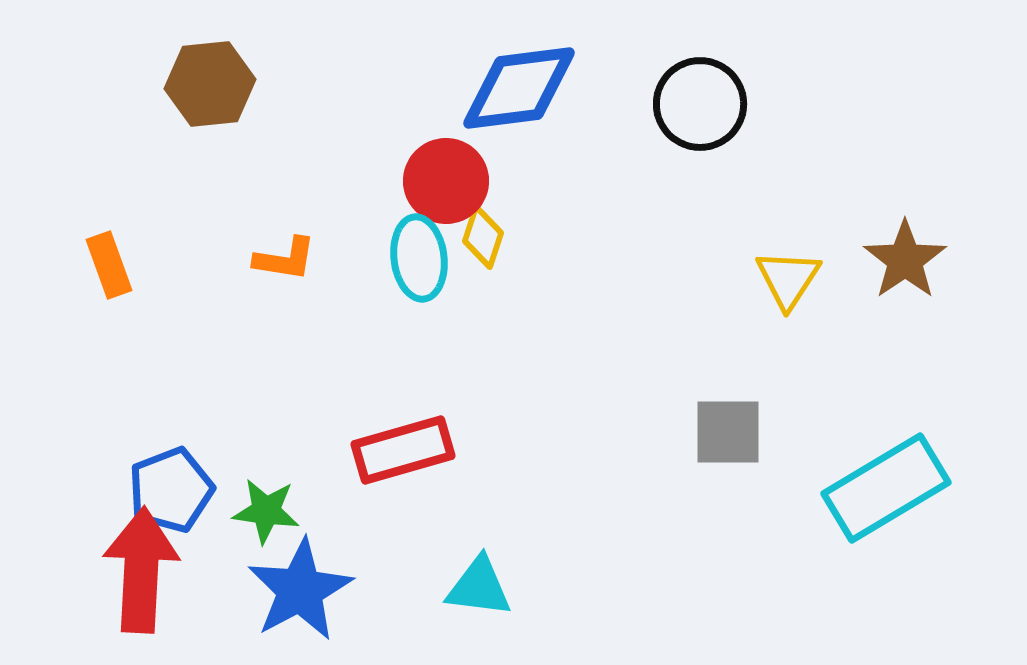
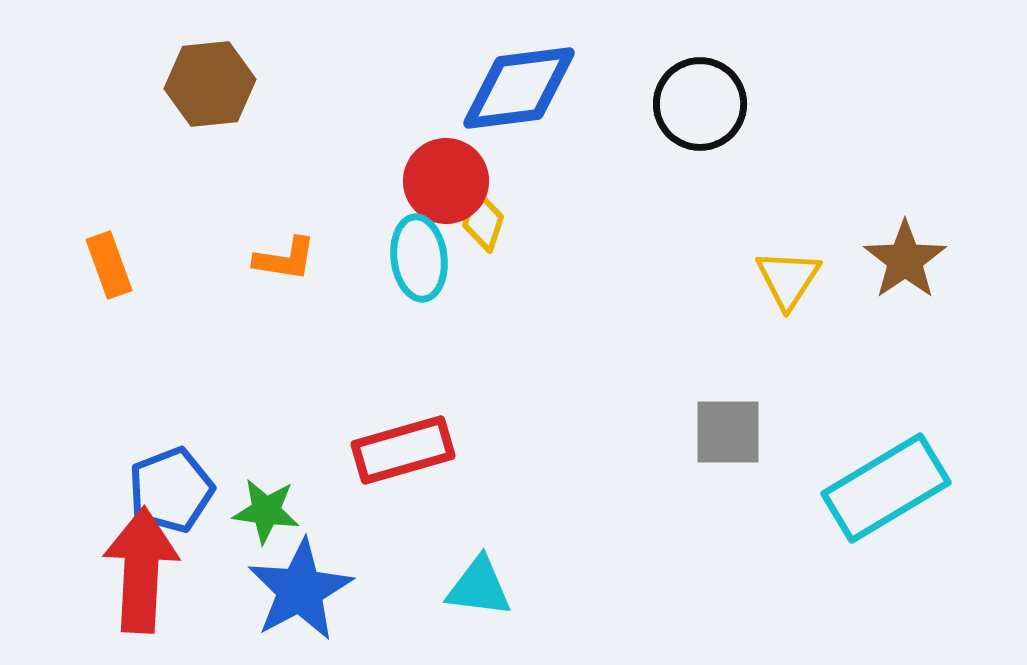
yellow diamond: moved 16 px up
